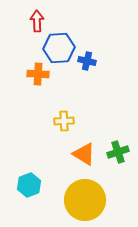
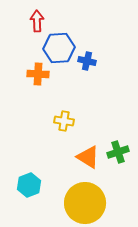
yellow cross: rotated 12 degrees clockwise
orange triangle: moved 4 px right, 3 px down
yellow circle: moved 3 px down
